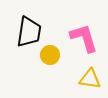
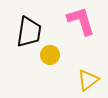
pink L-shape: moved 3 px left, 17 px up
yellow triangle: moved 2 px left, 1 px down; rotated 45 degrees counterclockwise
